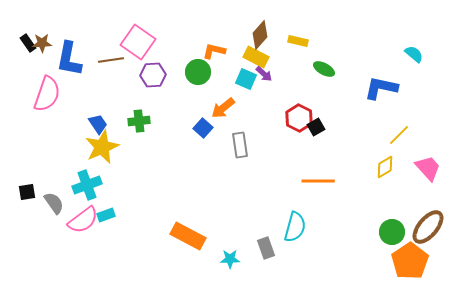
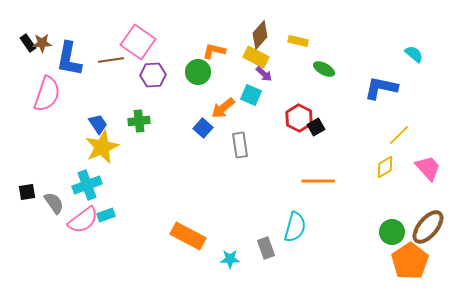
cyan square at (246, 79): moved 5 px right, 16 px down
